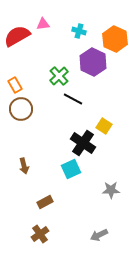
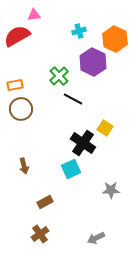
pink triangle: moved 9 px left, 9 px up
cyan cross: rotated 32 degrees counterclockwise
orange rectangle: rotated 70 degrees counterclockwise
yellow square: moved 1 px right, 2 px down
gray arrow: moved 3 px left, 3 px down
